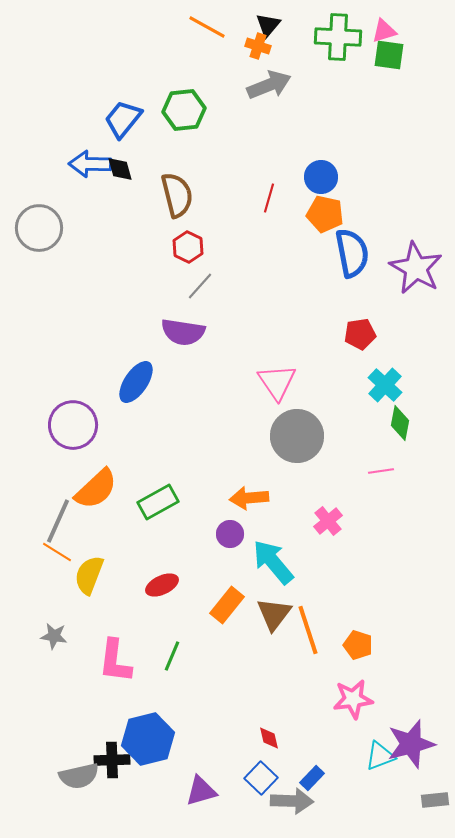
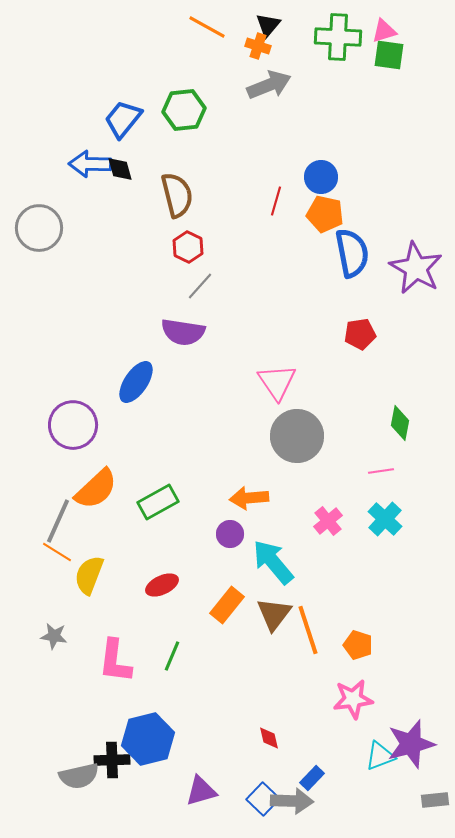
red line at (269, 198): moved 7 px right, 3 px down
cyan cross at (385, 385): moved 134 px down
blue square at (261, 778): moved 2 px right, 21 px down
